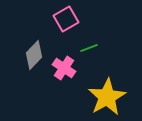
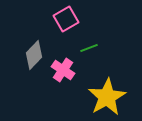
pink cross: moved 1 px left, 2 px down
